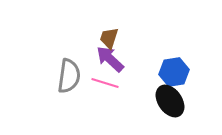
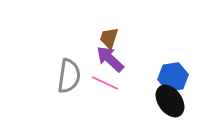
blue hexagon: moved 1 px left, 5 px down
pink line: rotated 8 degrees clockwise
